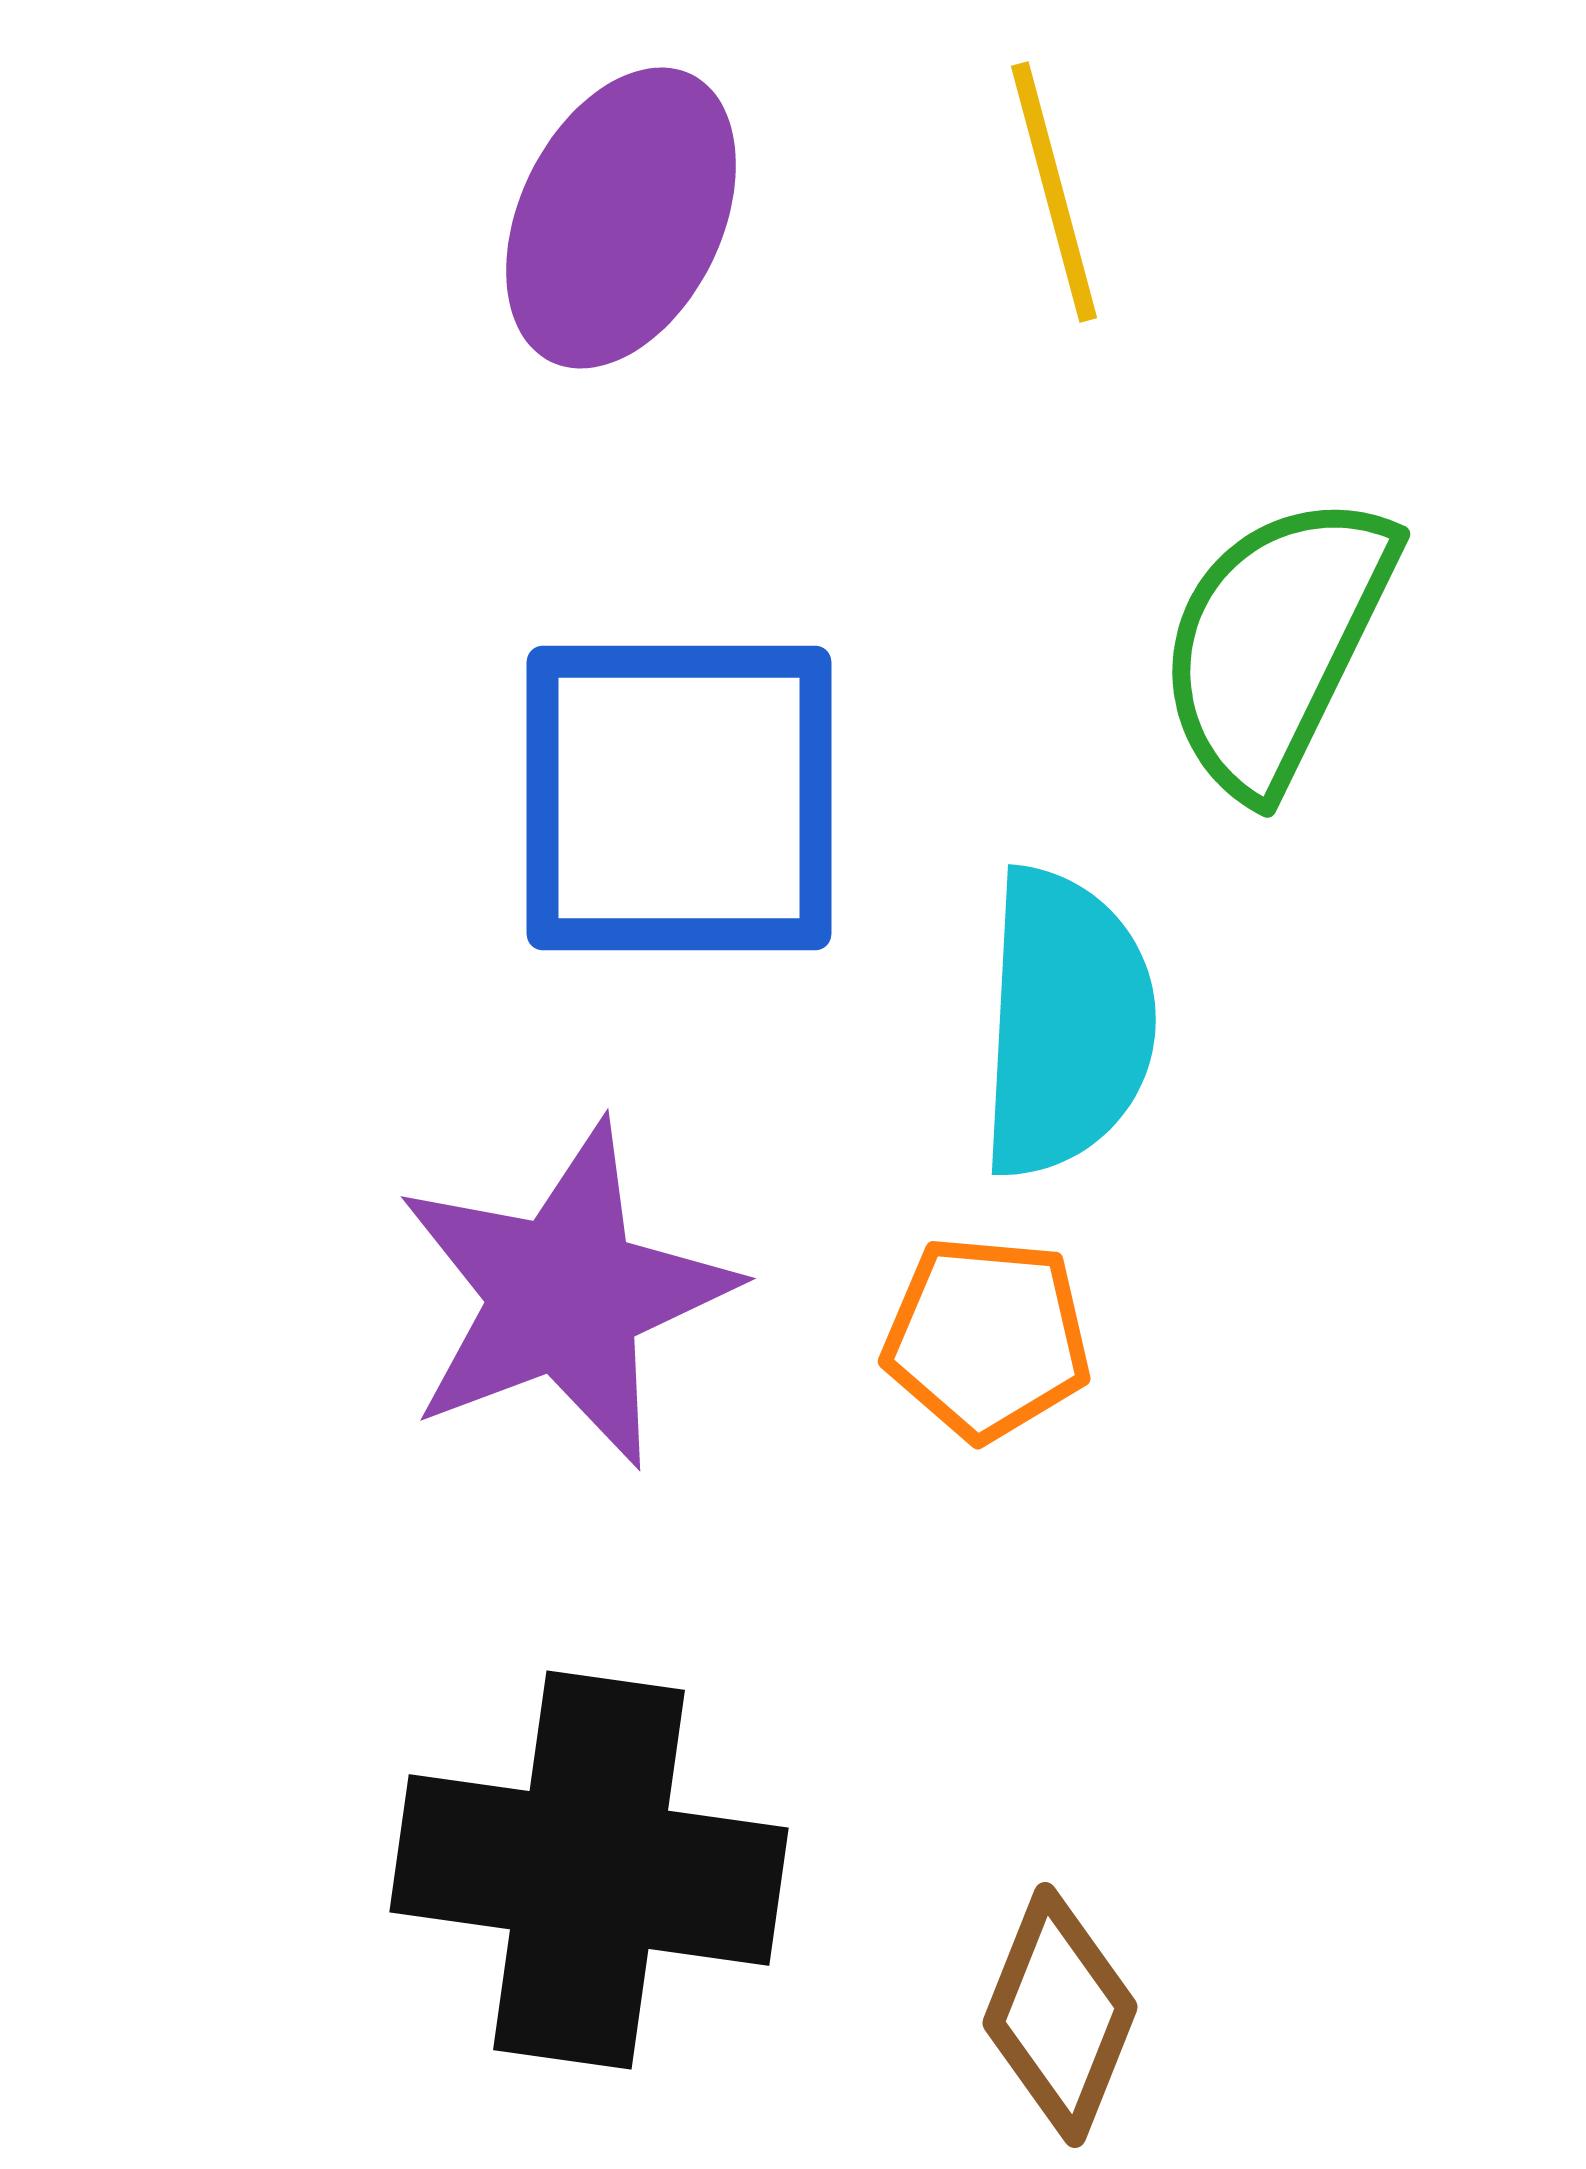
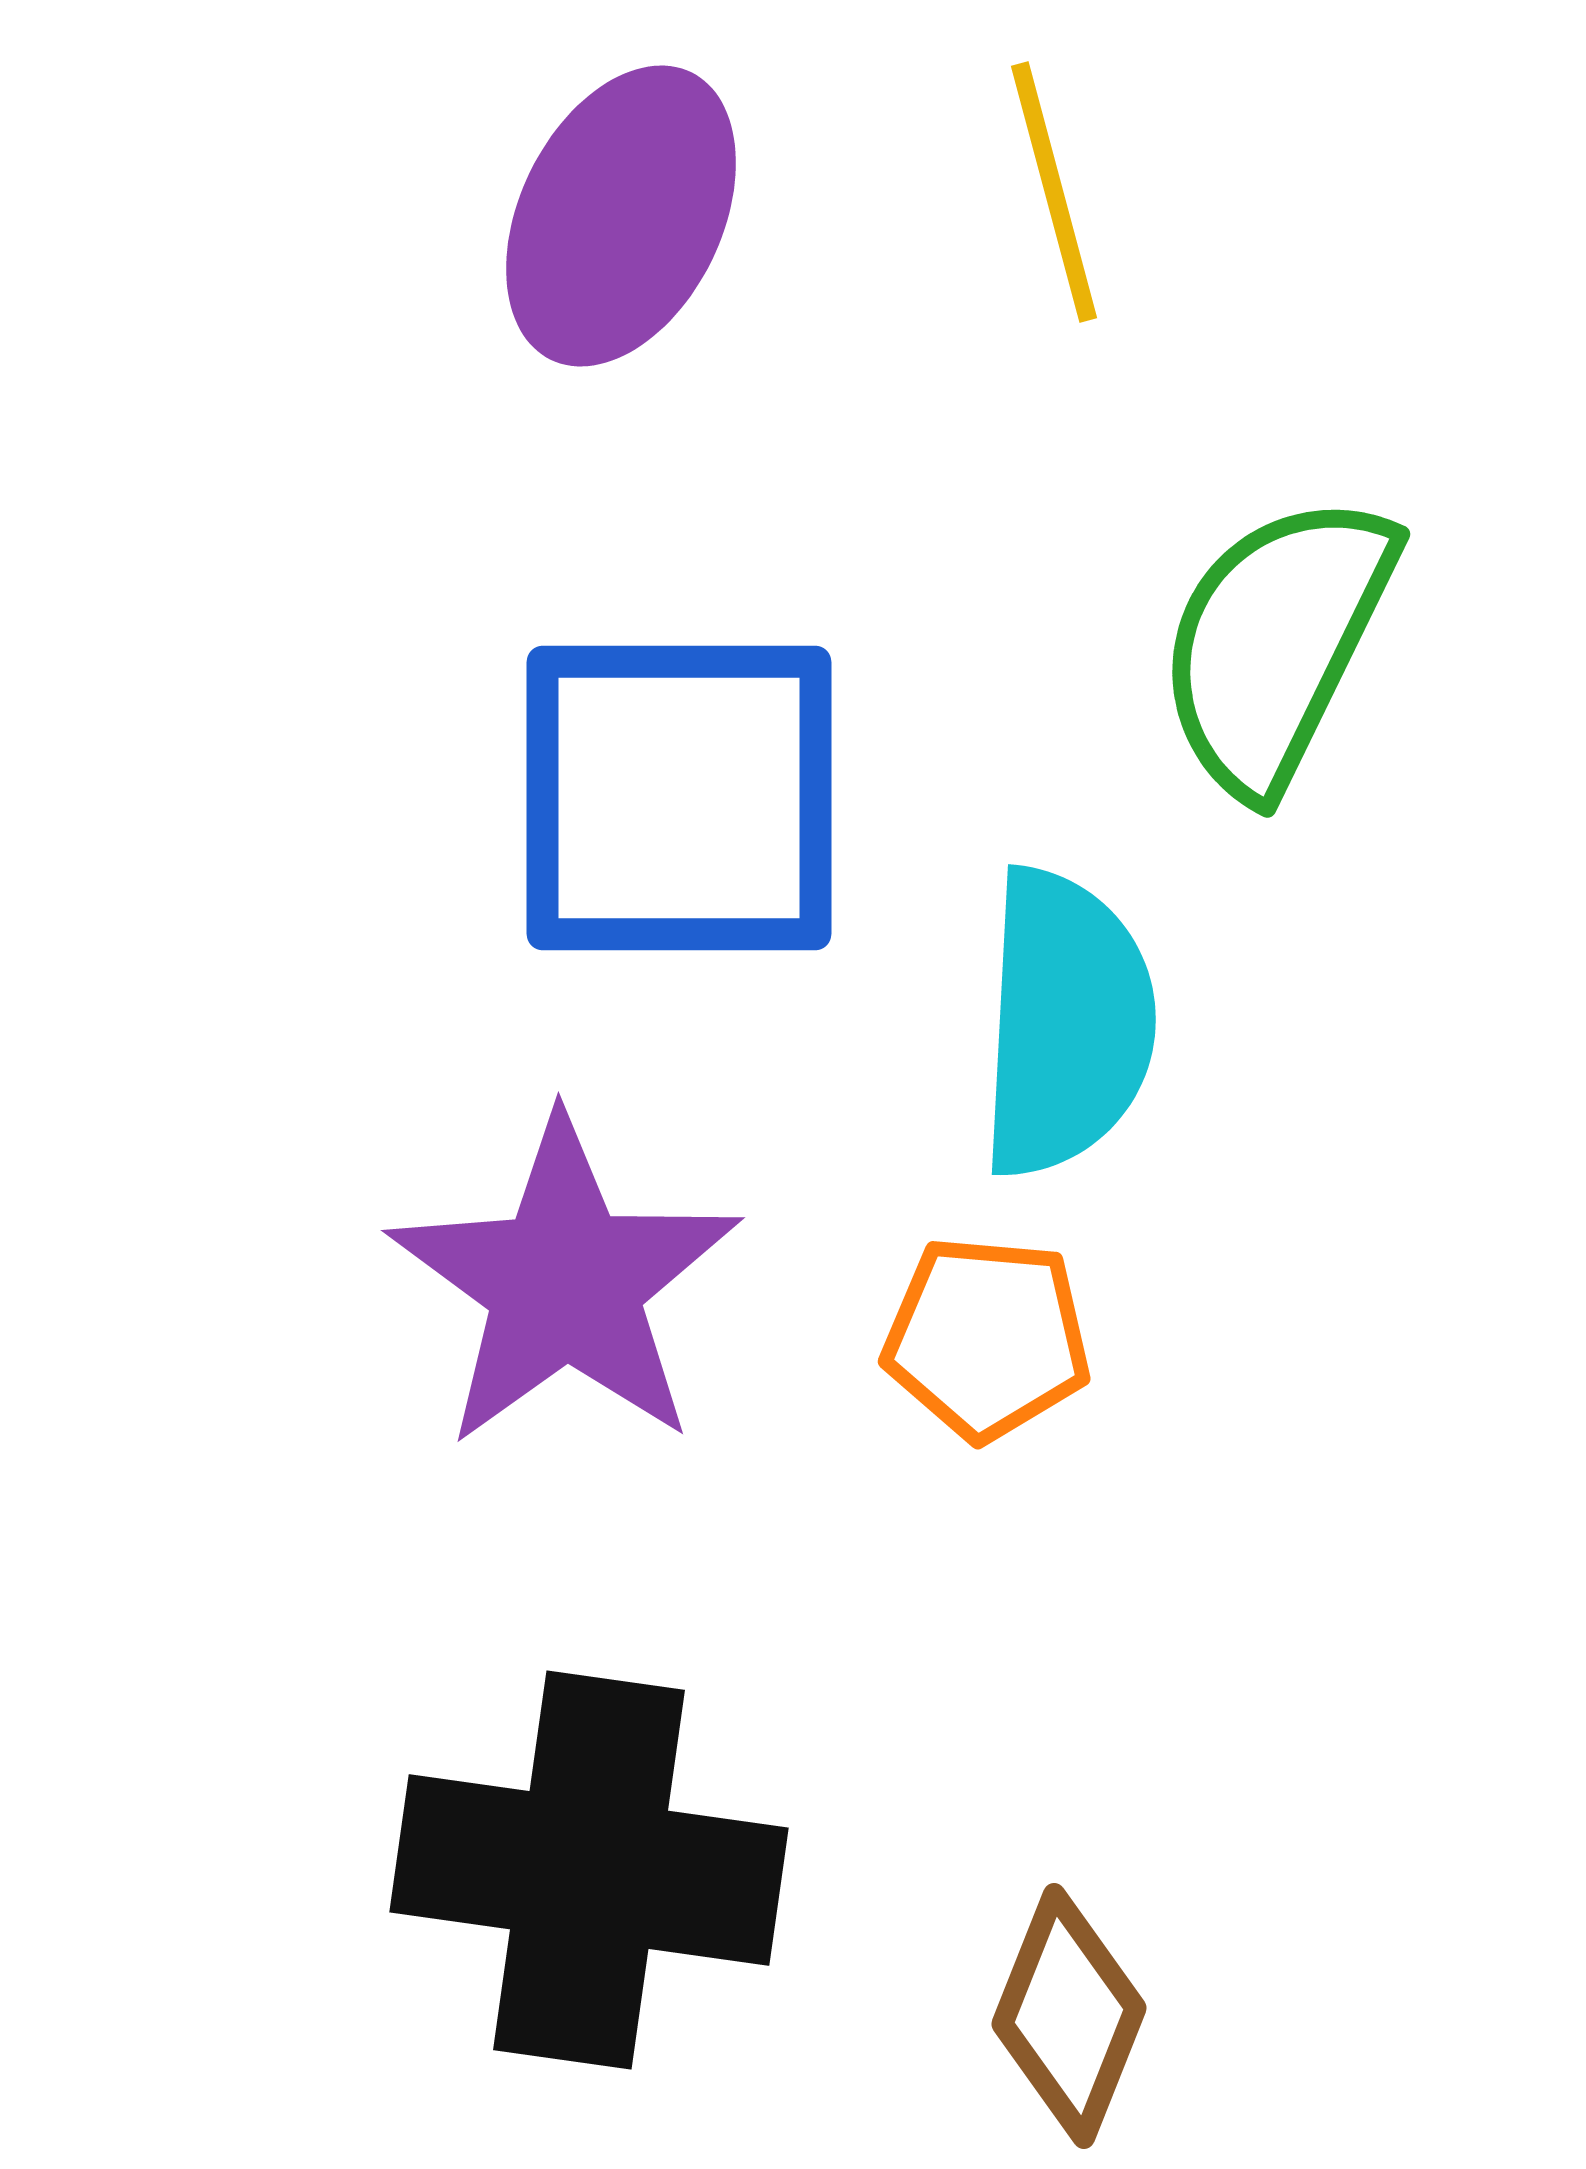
purple ellipse: moved 2 px up
purple star: moved 12 px up; rotated 15 degrees counterclockwise
brown diamond: moved 9 px right, 1 px down
